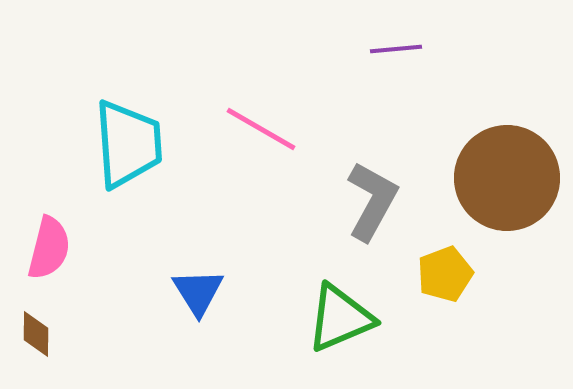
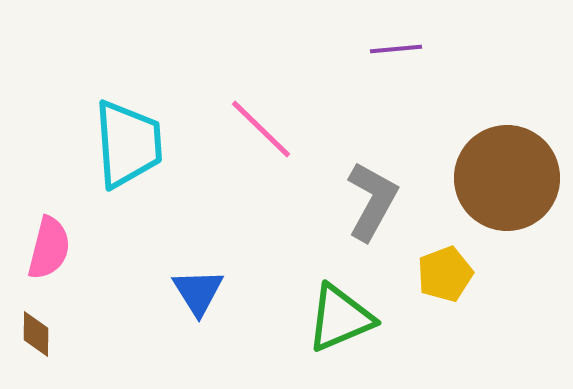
pink line: rotated 14 degrees clockwise
